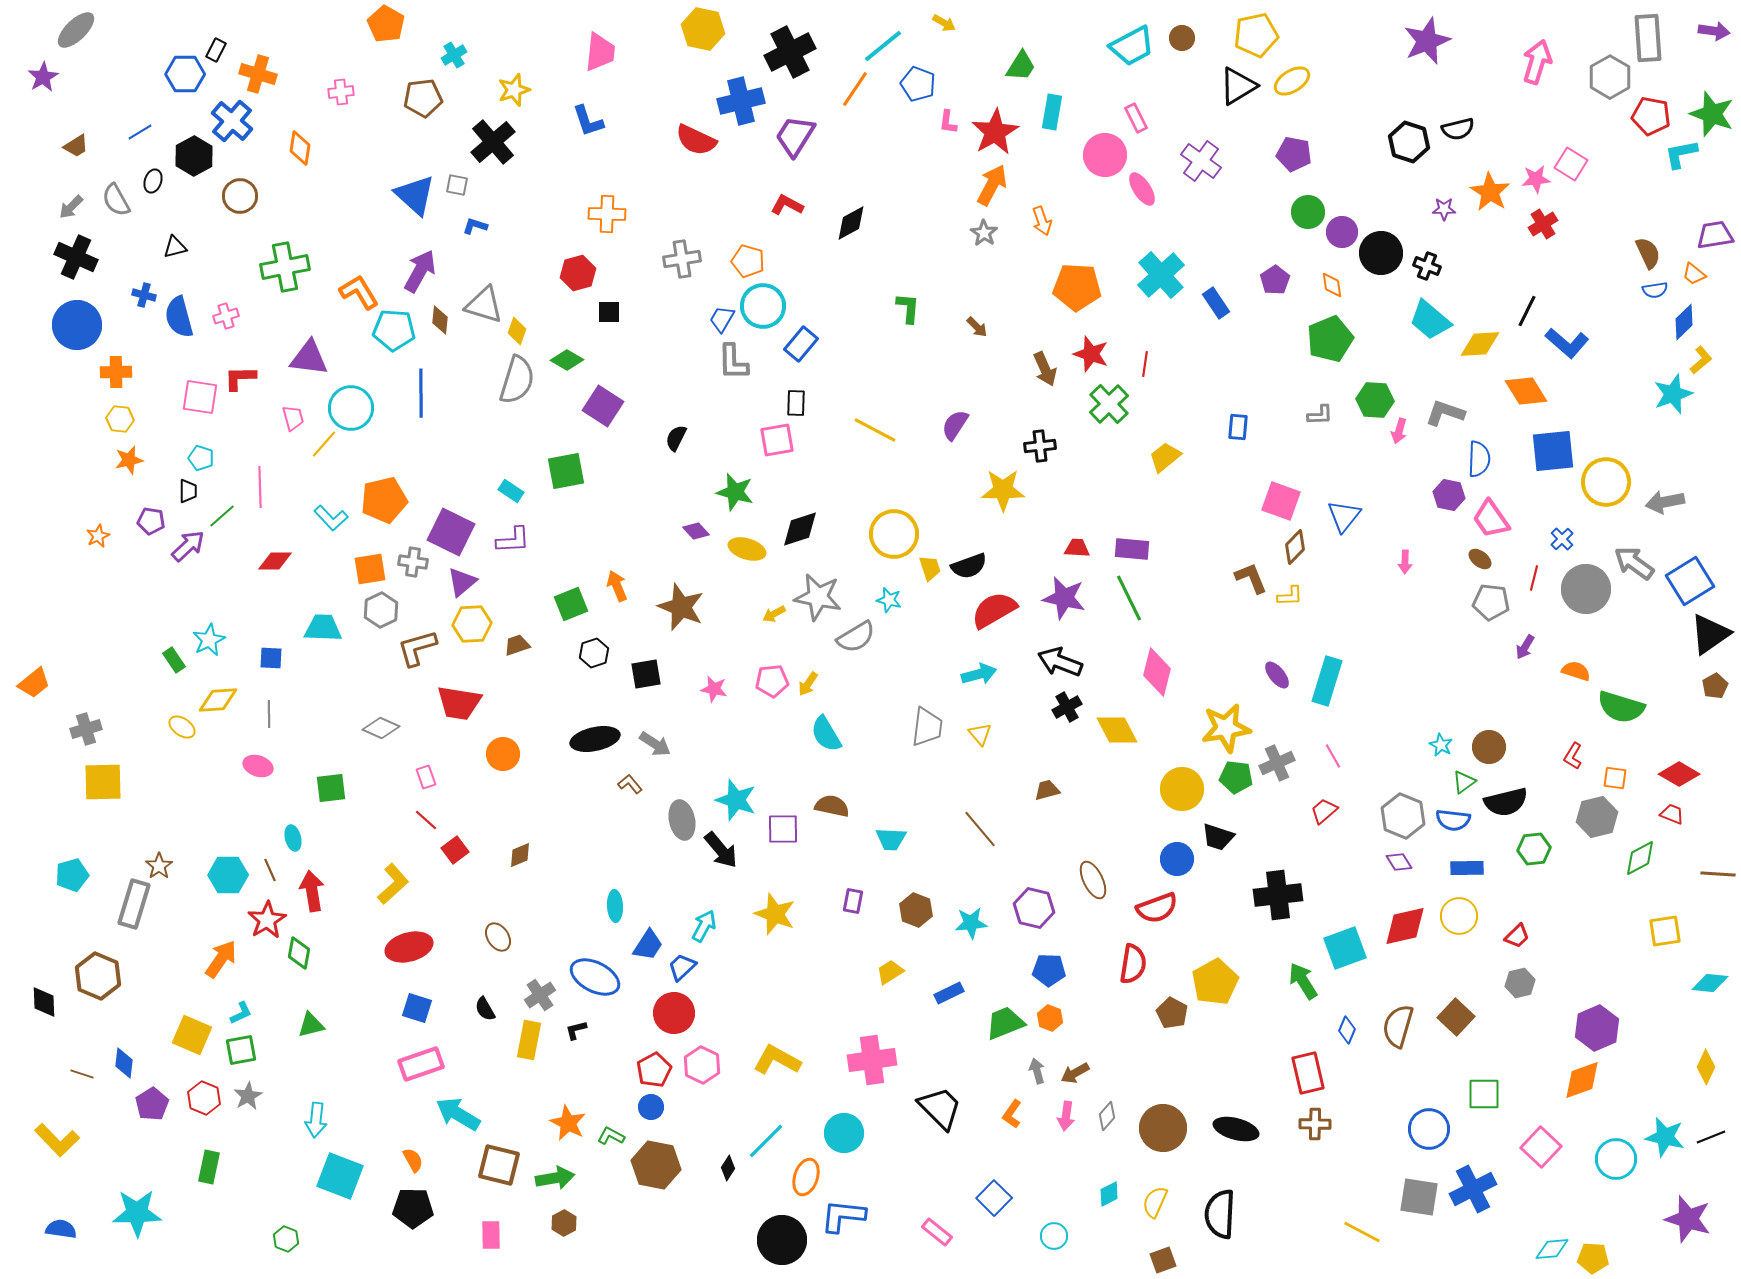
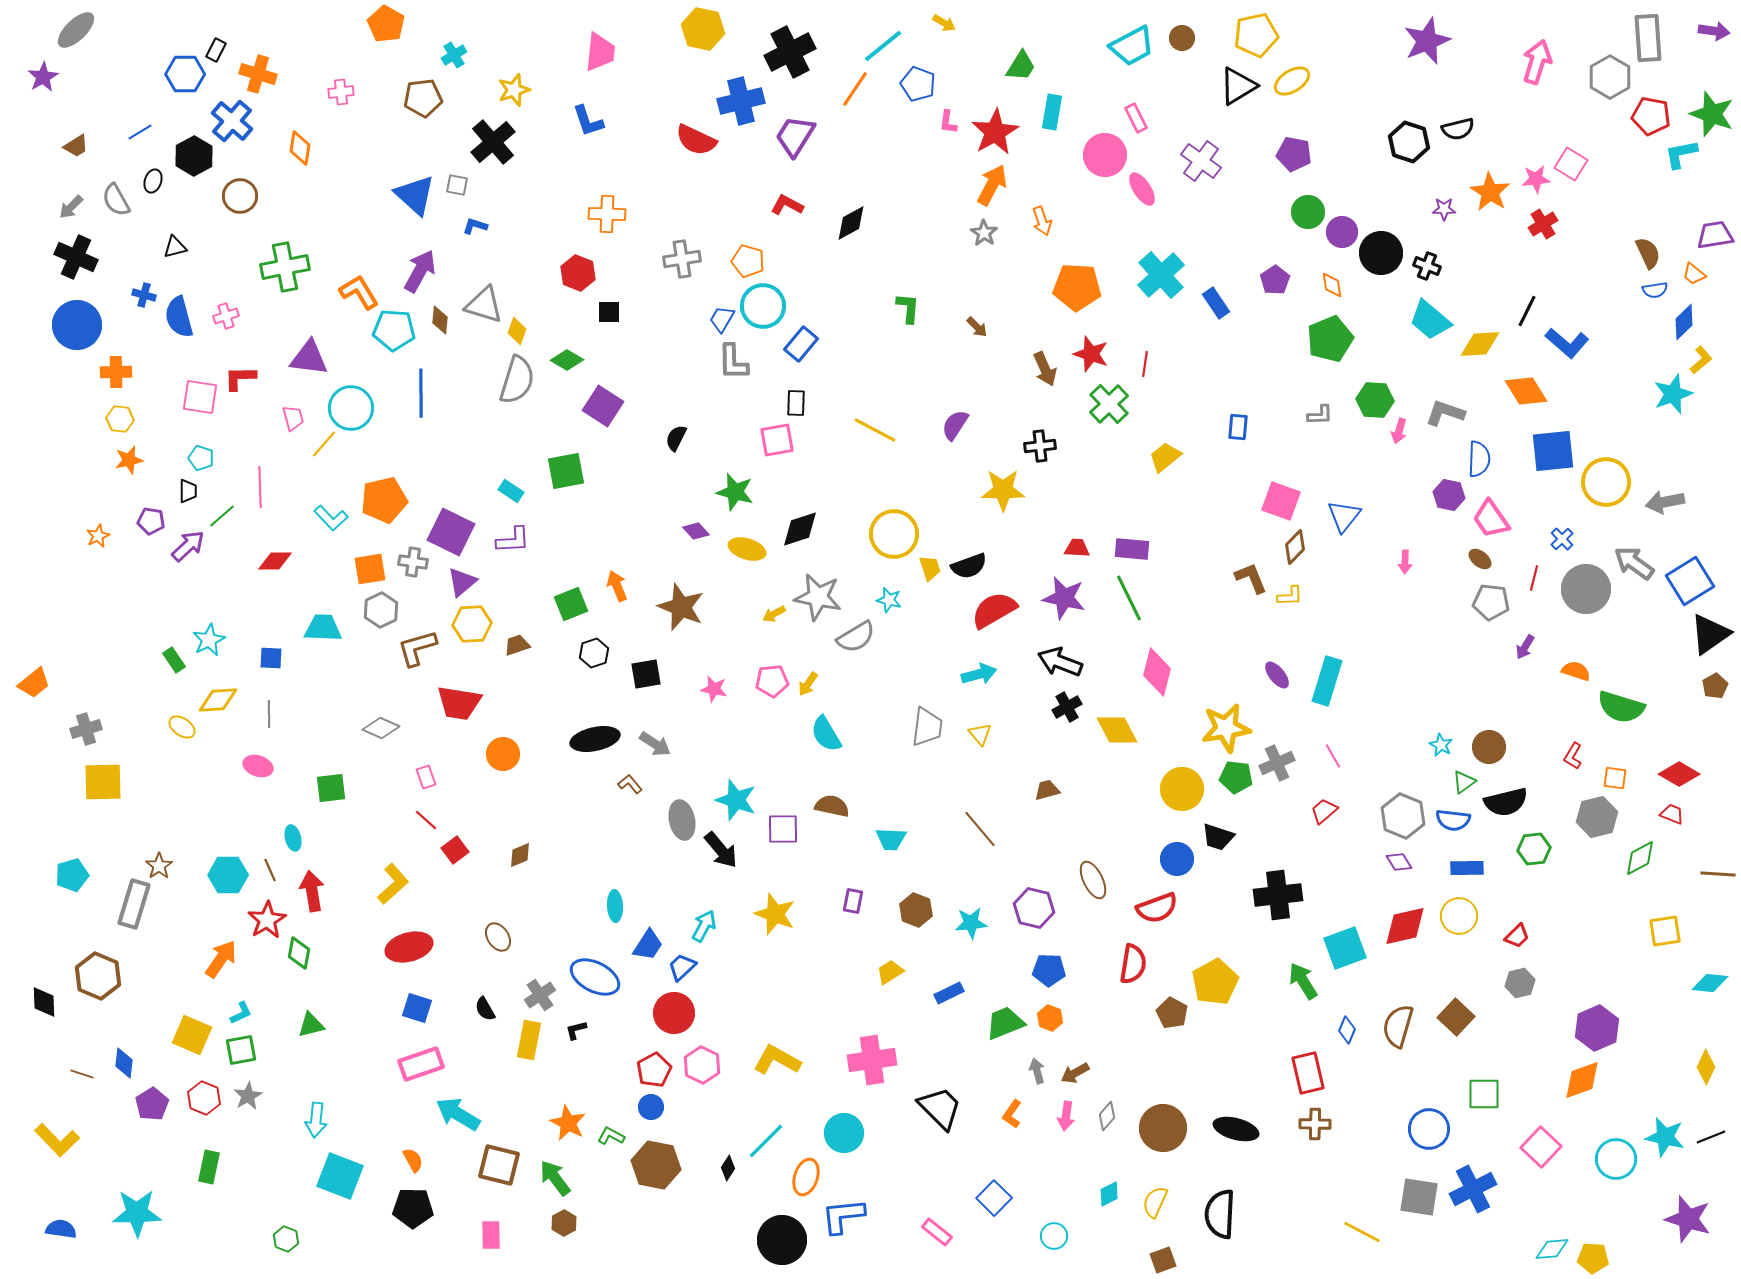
red hexagon at (578, 273): rotated 24 degrees counterclockwise
green arrow at (555, 1178): rotated 117 degrees counterclockwise
blue L-shape at (843, 1216): rotated 12 degrees counterclockwise
